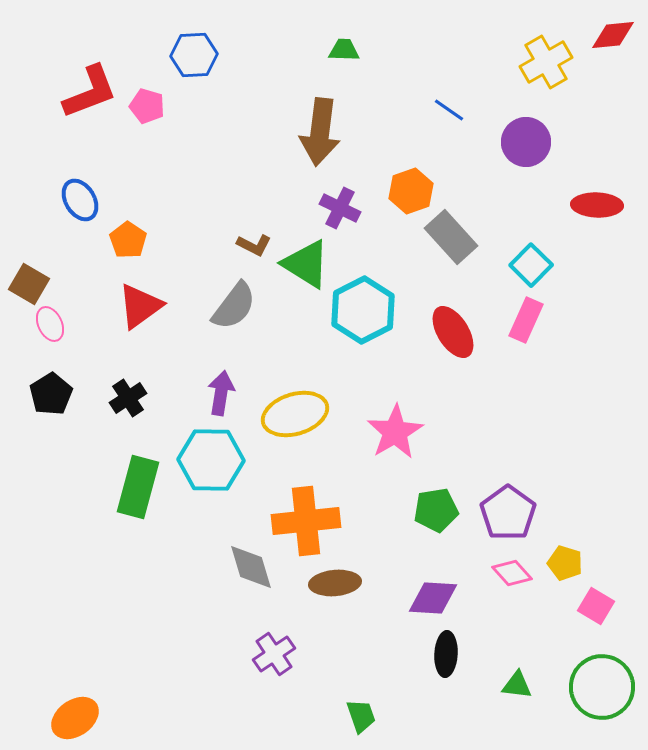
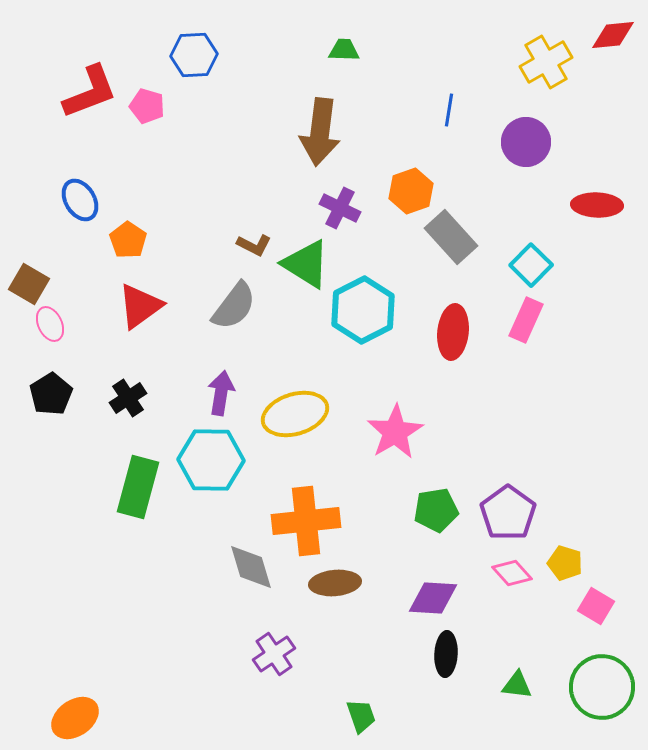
blue line at (449, 110): rotated 64 degrees clockwise
red ellipse at (453, 332): rotated 38 degrees clockwise
